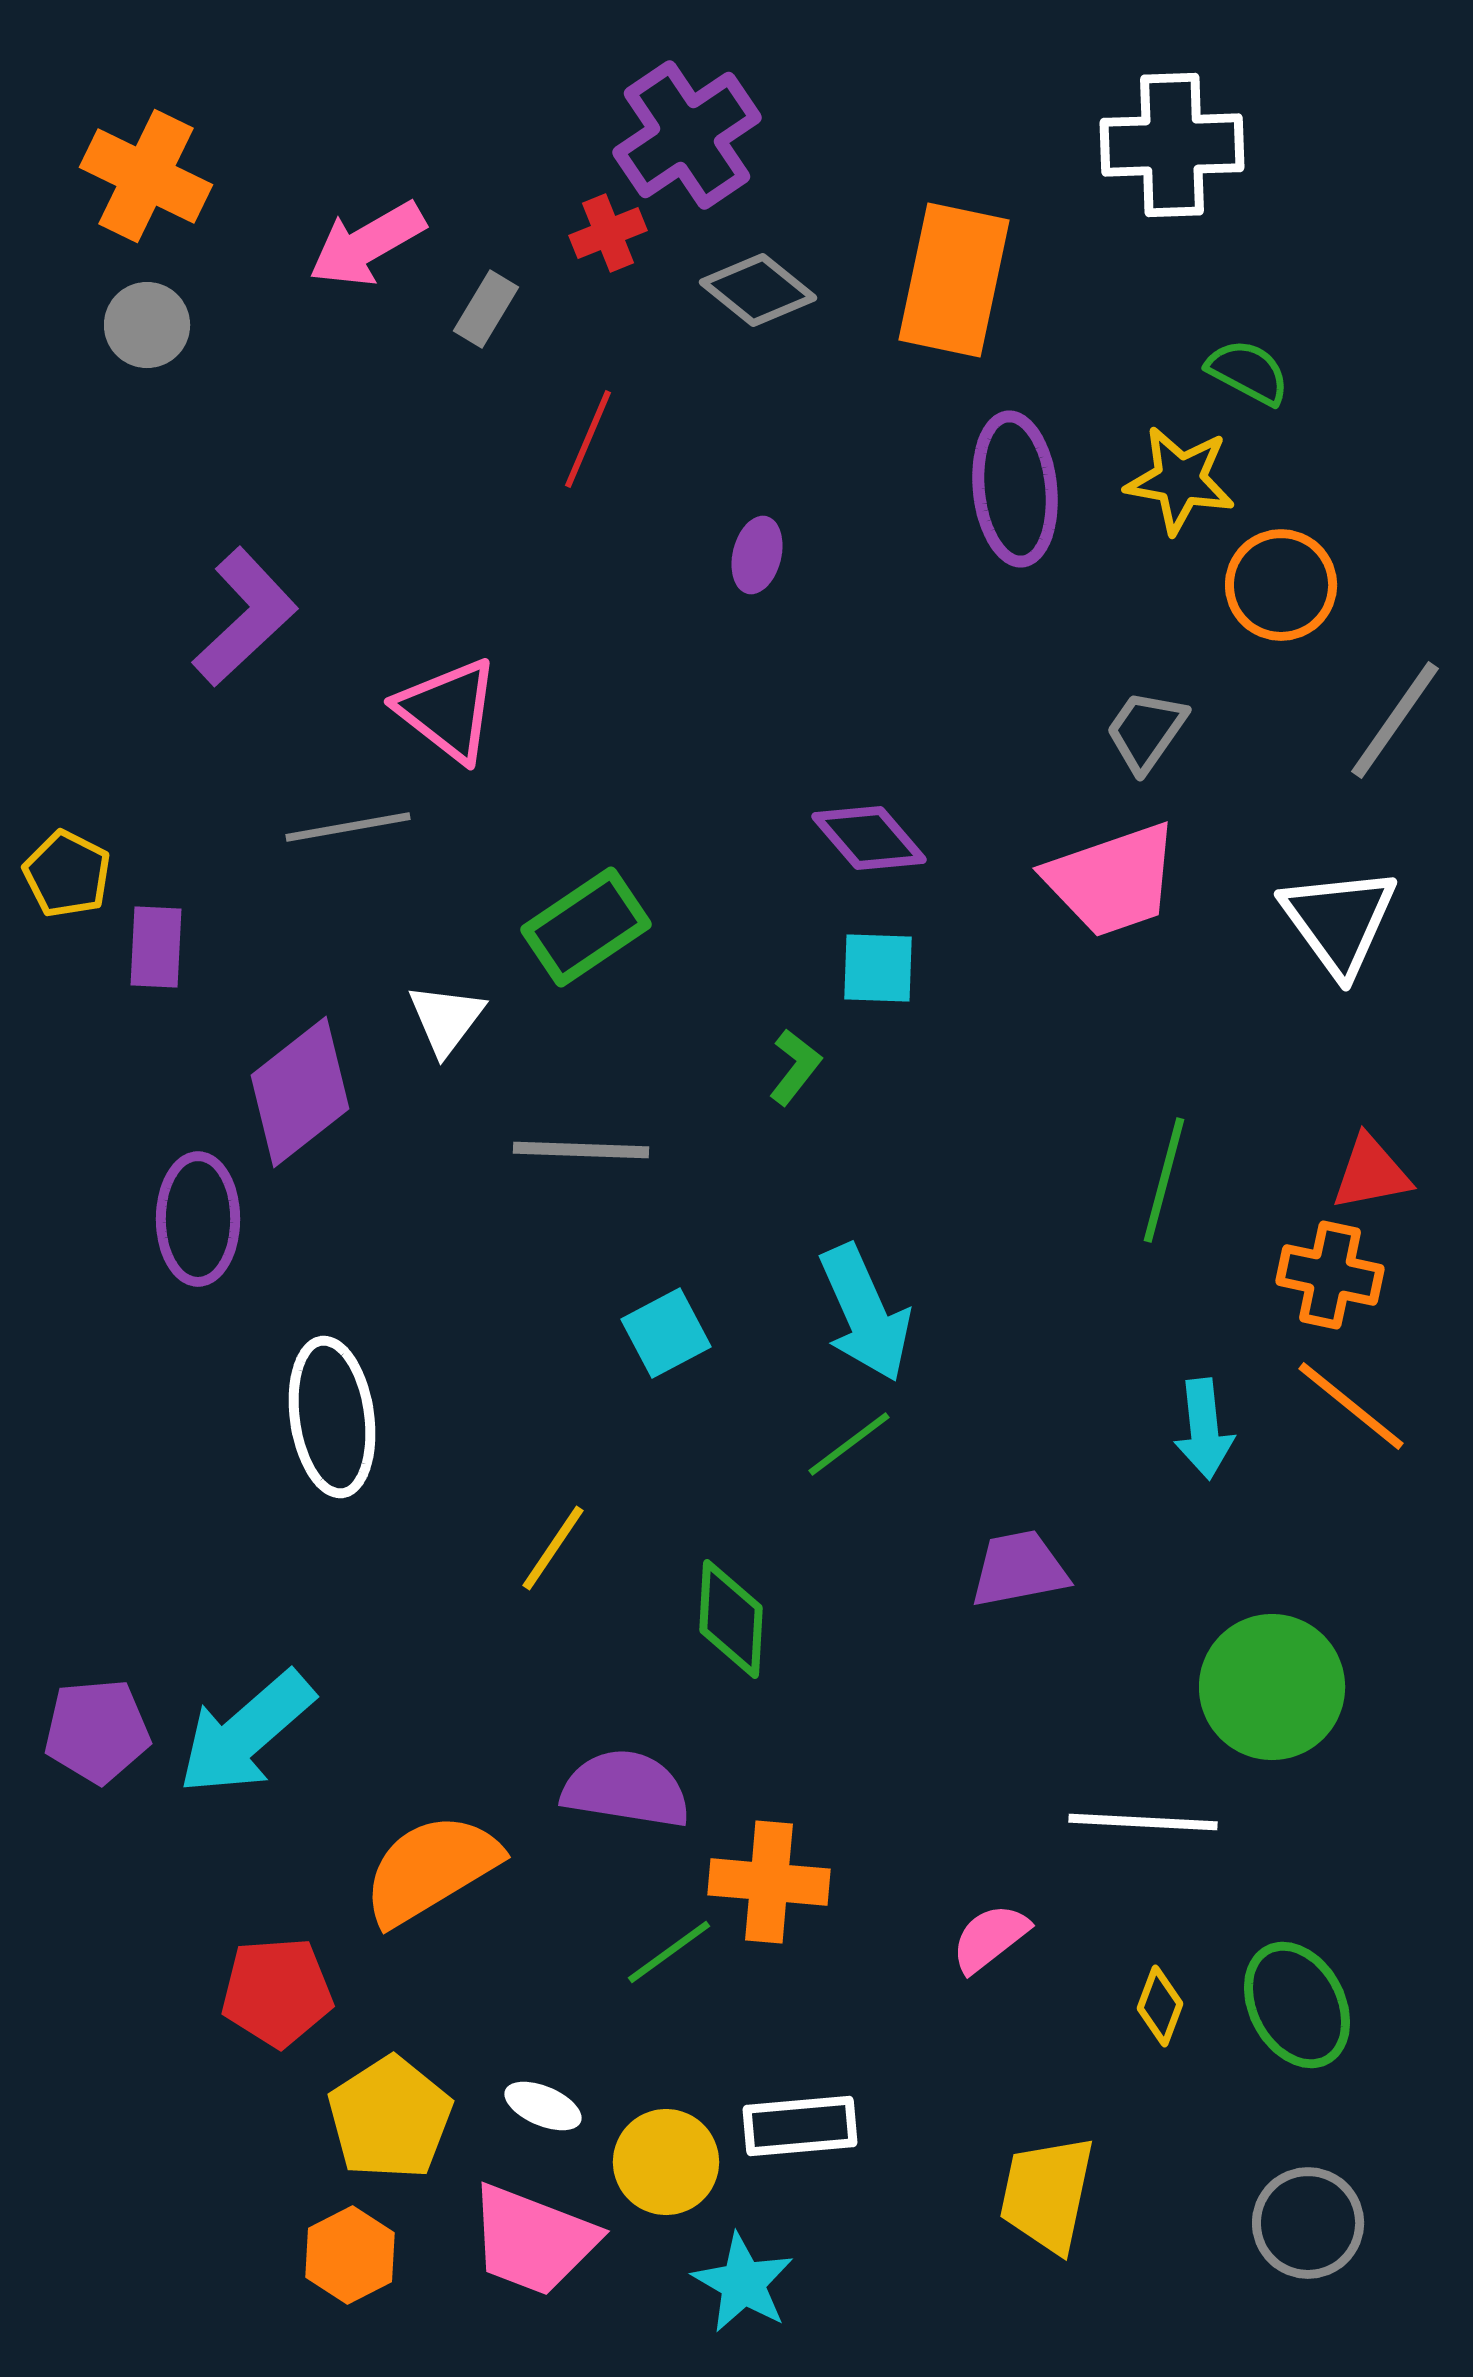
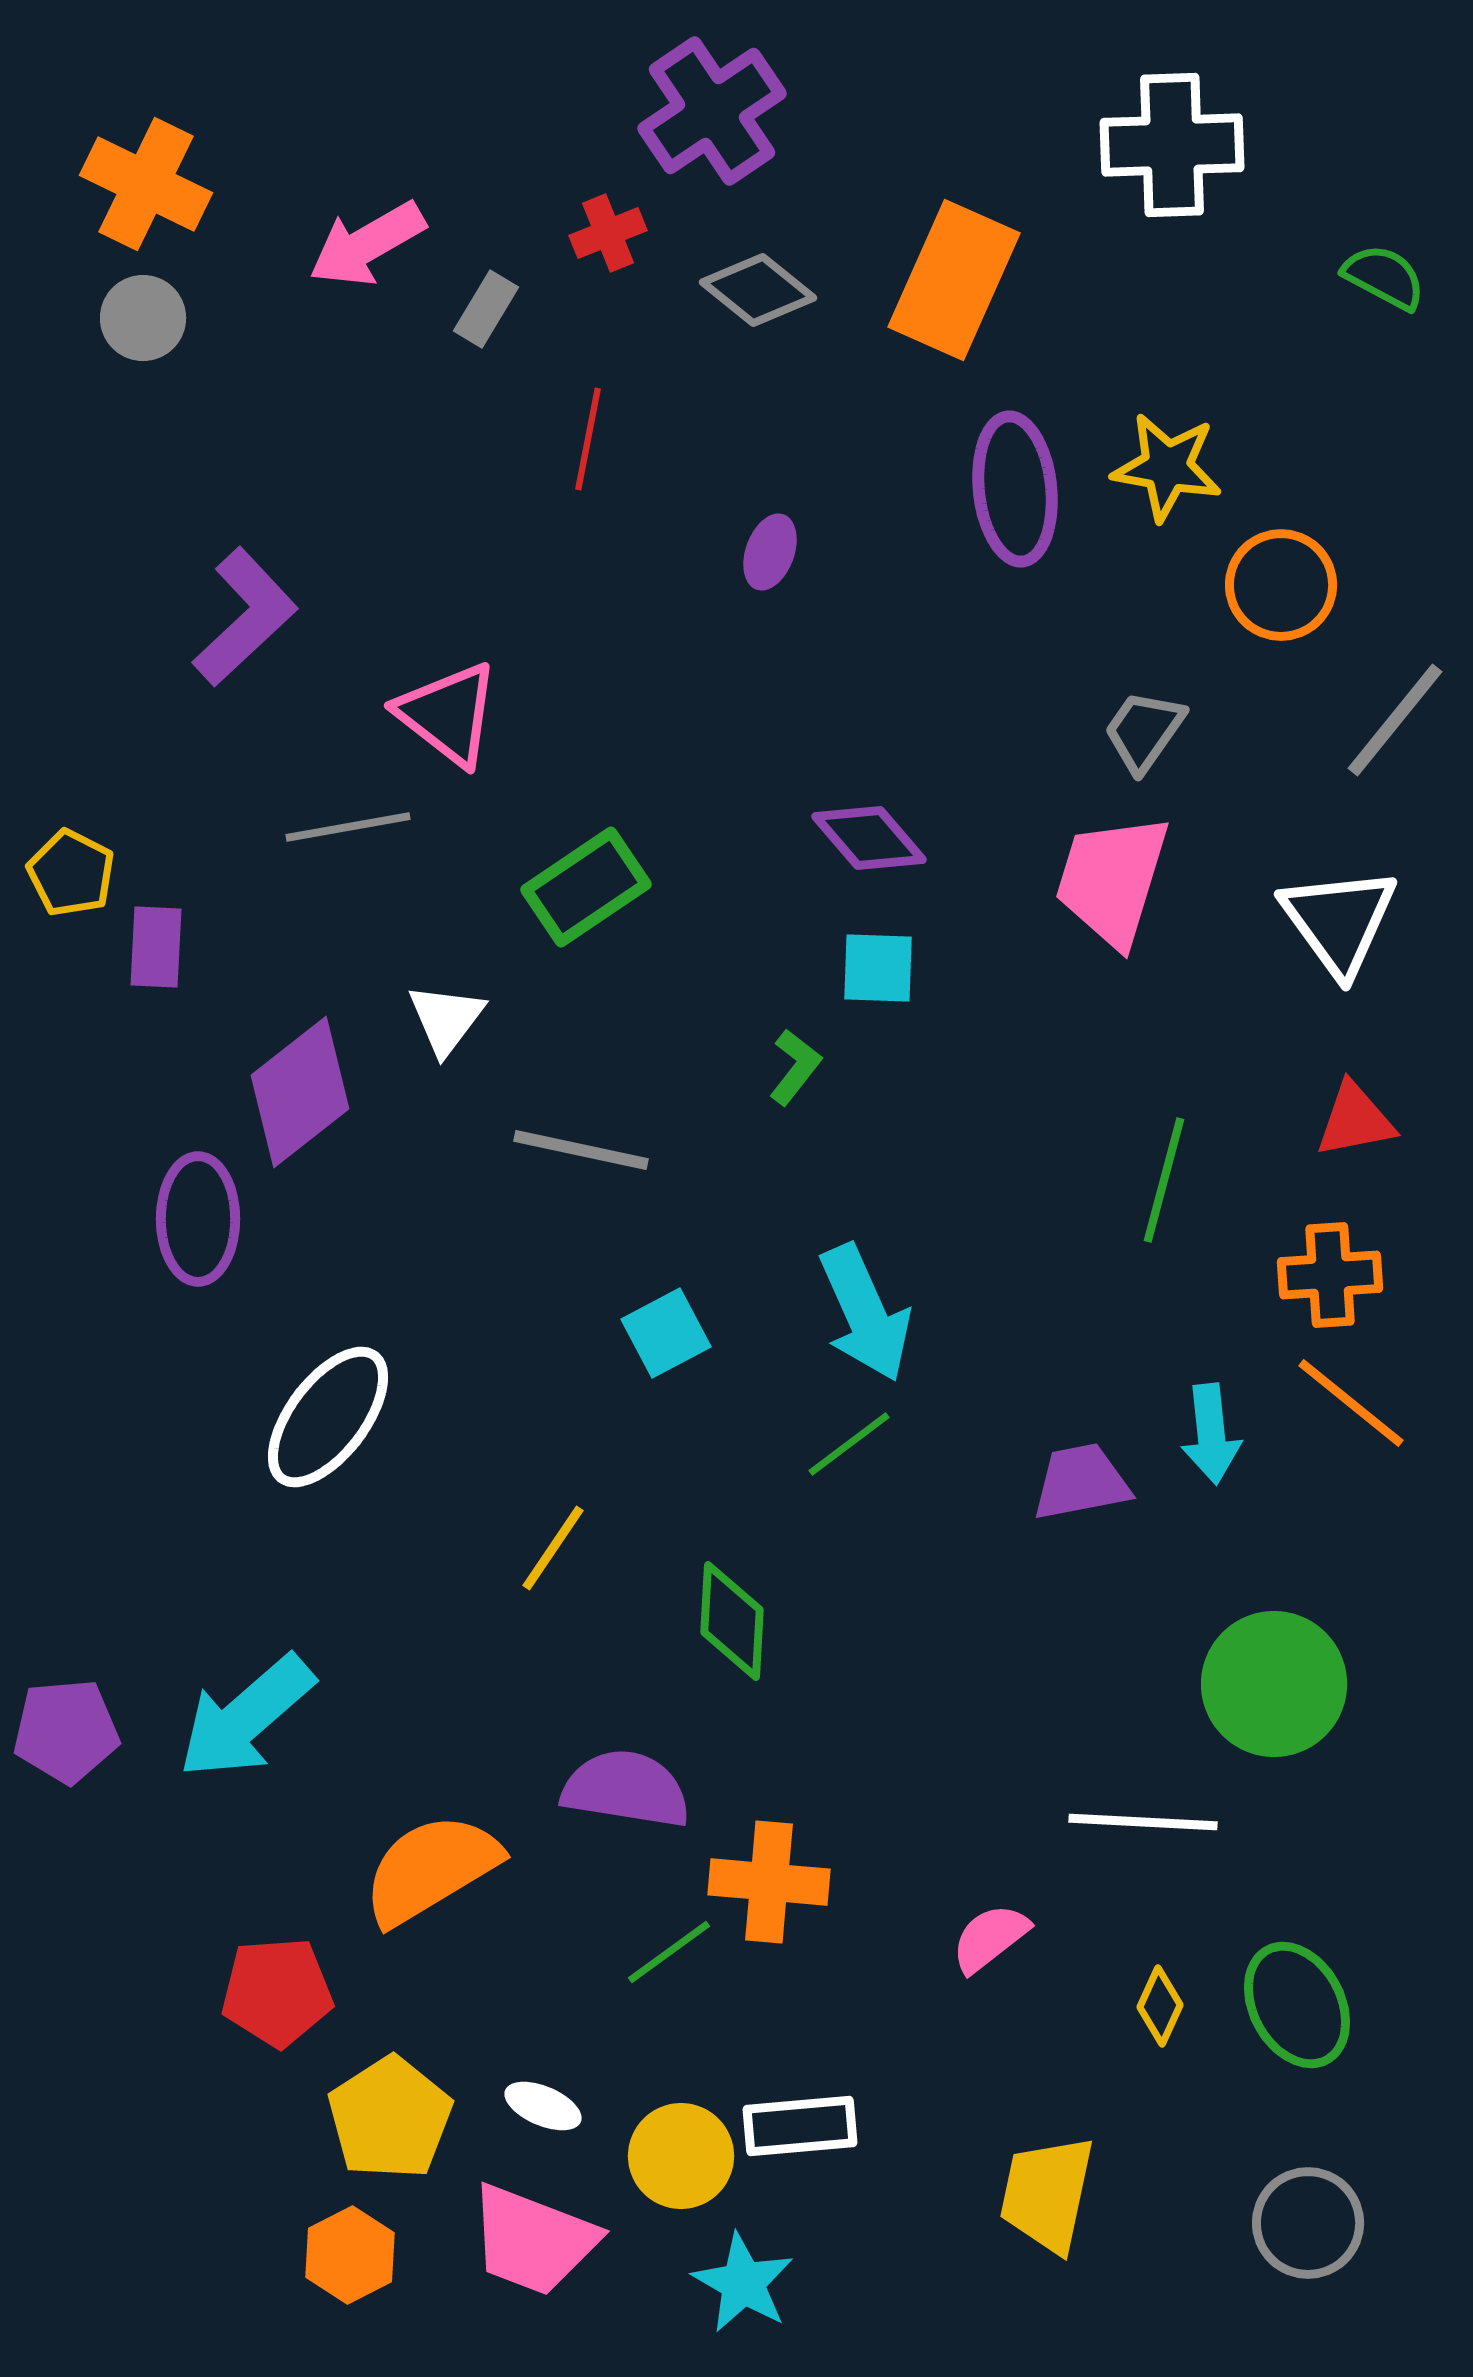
purple cross at (687, 135): moved 25 px right, 24 px up
orange cross at (146, 176): moved 8 px down
orange rectangle at (954, 280): rotated 12 degrees clockwise
gray circle at (147, 325): moved 4 px left, 7 px up
green semicircle at (1248, 372): moved 136 px right, 95 px up
red line at (588, 439): rotated 12 degrees counterclockwise
yellow star at (1180, 480): moved 13 px left, 13 px up
purple ellipse at (757, 555): moved 13 px right, 3 px up; rotated 6 degrees clockwise
pink triangle at (448, 710): moved 4 px down
gray line at (1395, 720): rotated 4 degrees clockwise
gray trapezoid at (1146, 731): moved 2 px left
yellow pentagon at (67, 874): moved 4 px right, 1 px up
pink trapezoid at (1112, 880): rotated 126 degrees clockwise
green rectangle at (586, 927): moved 40 px up
gray line at (581, 1150): rotated 10 degrees clockwise
red triangle at (1371, 1173): moved 16 px left, 53 px up
orange cross at (1330, 1275): rotated 16 degrees counterclockwise
orange line at (1351, 1406): moved 3 px up
white ellipse at (332, 1417): moved 4 px left; rotated 45 degrees clockwise
cyan arrow at (1204, 1429): moved 7 px right, 5 px down
purple trapezoid at (1019, 1569): moved 62 px right, 87 px up
green diamond at (731, 1619): moved 1 px right, 2 px down
green circle at (1272, 1687): moved 2 px right, 3 px up
purple pentagon at (97, 1731): moved 31 px left
cyan arrow at (246, 1733): moved 16 px up
yellow diamond at (1160, 2006): rotated 4 degrees clockwise
yellow circle at (666, 2162): moved 15 px right, 6 px up
